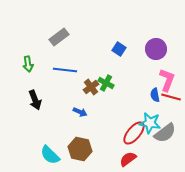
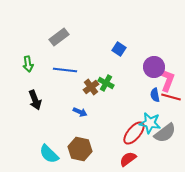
purple circle: moved 2 px left, 18 px down
cyan semicircle: moved 1 px left, 1 px up
